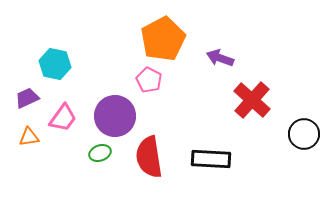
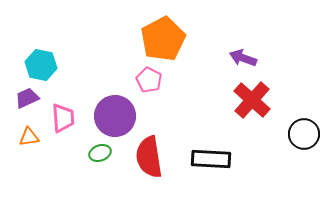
purple arrow: moved 23 px right
cyan hexagon: moved 14 px left, 1 px down
pink trapezoid: rotated 40 degrees counterclockwise
